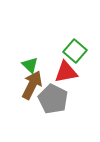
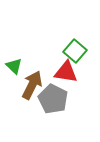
green triangle: moved 16 px left, 1 px down
red triangle: rotated 20 degrees clockwise
